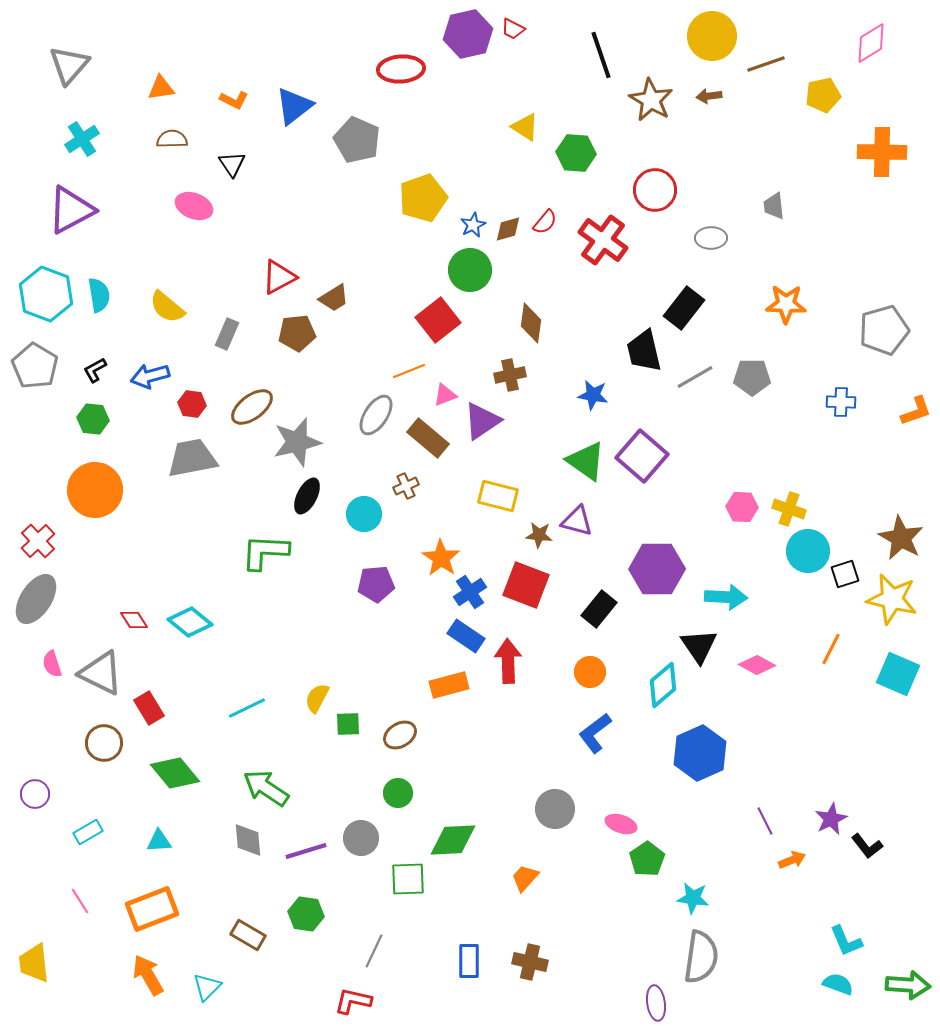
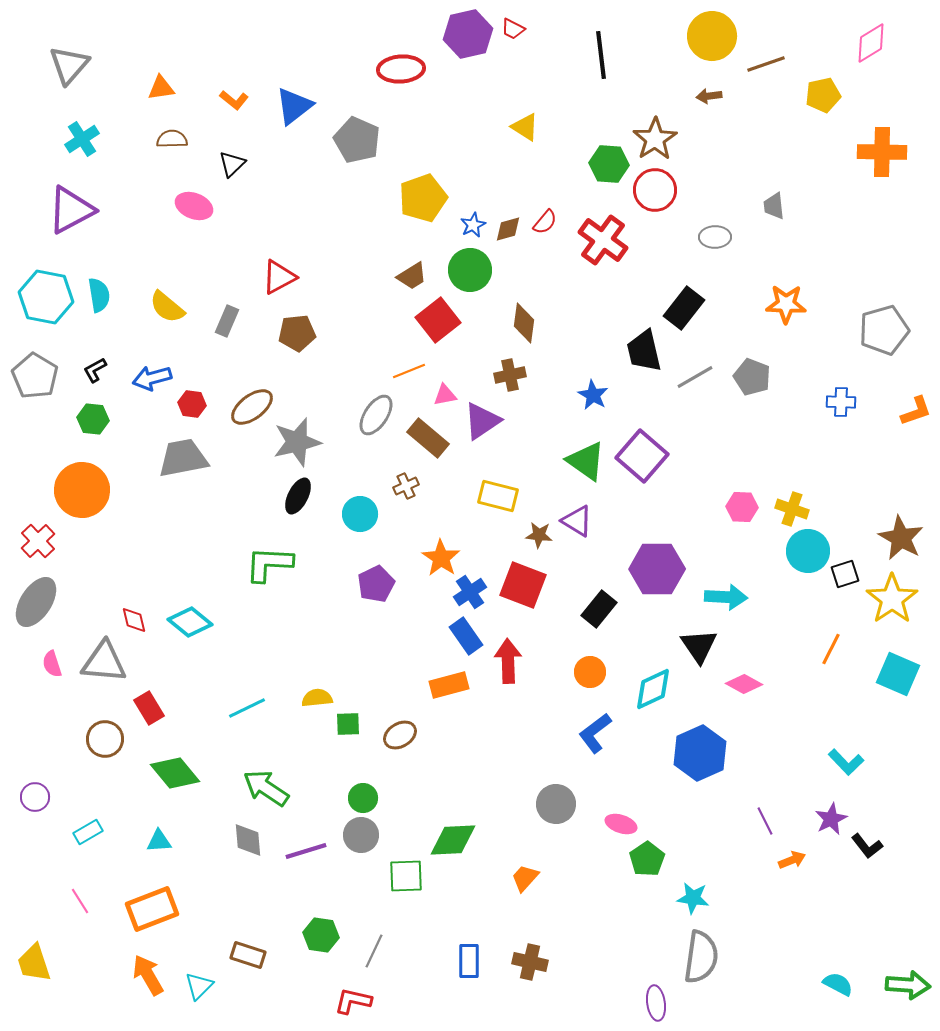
black line at (601, 55): rotated 12 degrees clockwise
orange L-shape at (234, 100): rotated 12 degrees clockwise
brown star at (651, 100): moved 4 px right, 39 px down; rotated 9 degrees clockwise
green hexagon at (576, 153): moved 33 px right, 11 px down
black triangle at (232, 164): rotated 20 degrees clockwise
gray ellipse at (711, 238): moved 4 px right, 1 px up
cyan hexagon at (46, 294): moved 3 px down; rotated 10 degrees counterclockwise
brown trapezoid at (334, 298): moved 78 px right, 22 px up
brown diamond at (531, 323): moved 7 px left
gray rectangle at (227, 334): moved 13 px up
gray pentagon at (35, 366): moved 10 px down
blue arrow at (150, 376): moved 2 px right, 2 px down
gray pentagon at (752, 377): rotated 21 degrees clockwise
pink triangle at (445, 395): rotated 10 degrees clockwise
blue star at (593, 395): rotated 20 degrees clockwise
gray trapezoid at (192, 458): moved 9 px left
orange circle at (95, 490): moved 13 px left
black ellipse at (307, 496): moved 9 px left
yellow cross at (789, 509): moved 3 px right
cyan circle at (364, 514): moved 4 px left
purple triangle at (577, 521): rotated 16 degrees clockwise
green L-shape at (265, 552): moved 4 px right, 12 px down
purple pentagon at (376, 584): rotated 21 degrees counterclockwise
red square at (526, 585): moved 3 px left
gray ellipse at (36, 599): moved 3 px down
yellow star at (892, 599): rotated 24 degrees clockwise
red diamond at (134, 620): rotated 20 degrees clockwise
blue rectangle at (466, 636): rotated 21 degrees clockwise
pink diamond at (757, 665): moved 13 px left, 19 px down
gray triangle at (101, 673): moved 3 px right, 11 px up; rotated 21 degrees counterclockwise
cyan diamond at (663, 685): moved 10 px left, 4 px down; rotated 15 degrees clockwise
yellow semicircle at (317, 698): rotated 56 degrees clockwise
brown circle at (104, 743): moved 1 px right, 4 px up
green circle at (398, 793): moved 35 px left, 5 px down
purple circle at (35, 794): moved 3 px down
gray circle at (555, 809): moved 1 px right, 5 px up
gray circle at (361, 838): moved 3 px up
green square at (408, 879): moved 2 px left, 3 px up
green hexagon at (306, 914): moved 15 px right, 21 px down
brown rectangle at (248, 935): moved 20 px down; rotated 12 degrees counterclockwise
cyan L-shape at (846, 941): moved 179 px up; rotated 21 degrees counterclockwise
yellow trapezoid at (34, 963): rotated 12 degrees counterclockwise
cyan semicircle at (838, 984): rotated 8 degrees clockwise
cyan triangle at (207, 987): moved 8 px left, 1 px up
